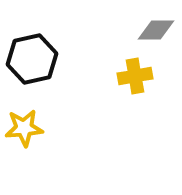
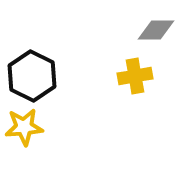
black hexagon: moved 17 px down; rotated 21 degrees counterclockwise
yellow star: moved 1 px up
